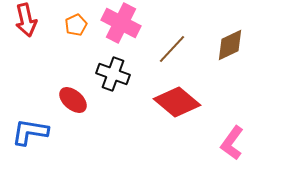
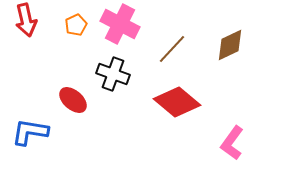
pink cross: moved 1 px left, 1 px down
